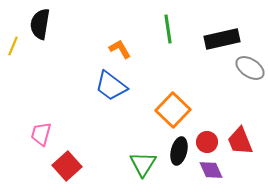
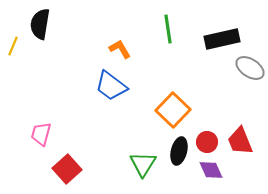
red square: moved 3 px down
